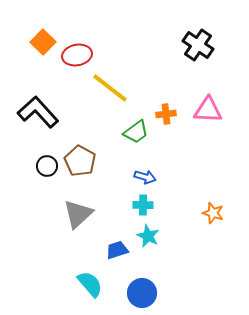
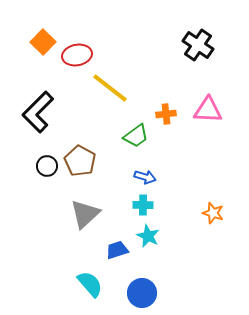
black L-shape: rotated 93 degrees counterclockwise
green trapezoid: moved 4 px down
gray triangle: moved 7 px right
